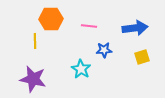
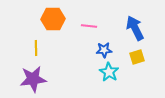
orange hexagon: moved 2 px right
blue arrow: rotated 110 degrees counterclockwise
yellow line: moved 1 px right, 7 px down
yellow square: moved 5 px left
cyan star: moved 28 px right, 3 px down
purple star: rotated 20 degrees counterclockwise
